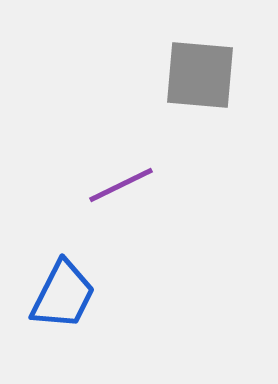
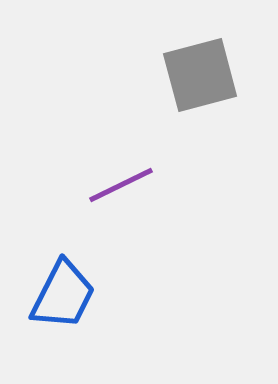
gray square: rotated 20 degrees counterclockwise
